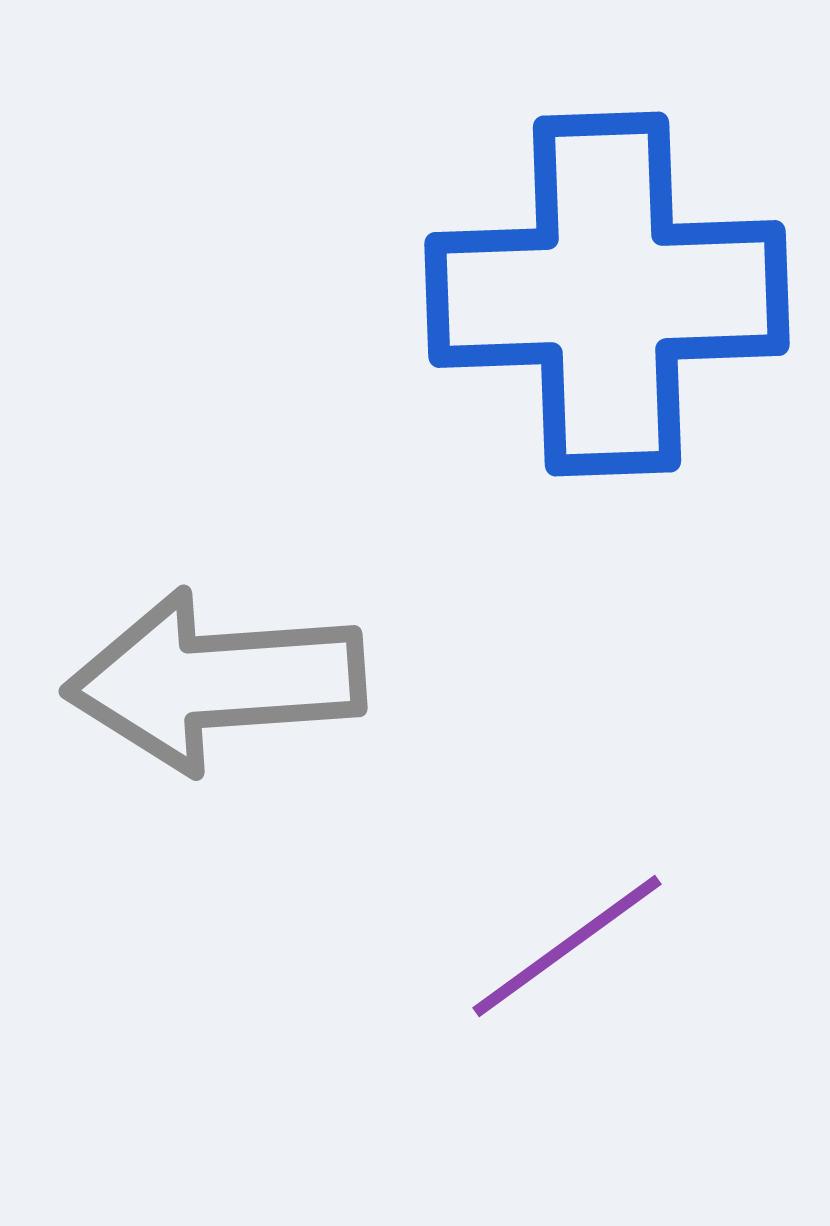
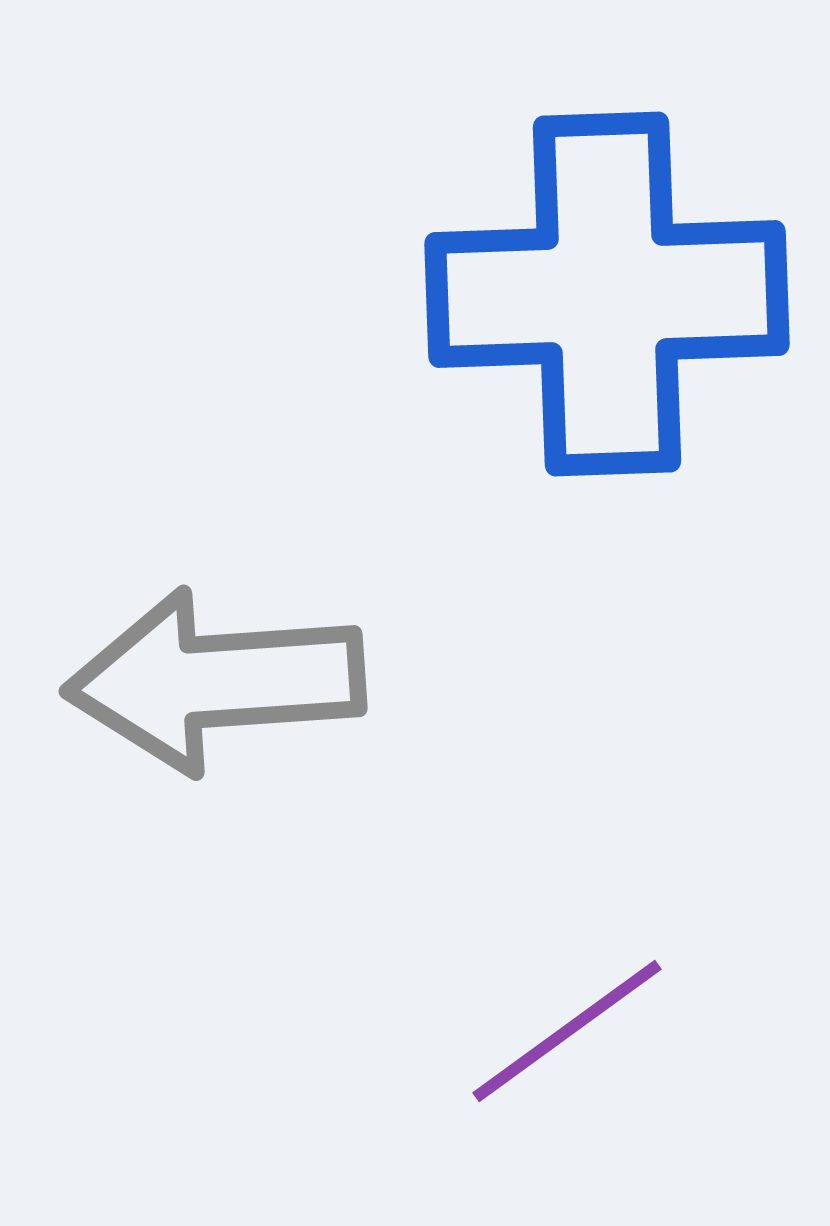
purple line: moved 85 px down
